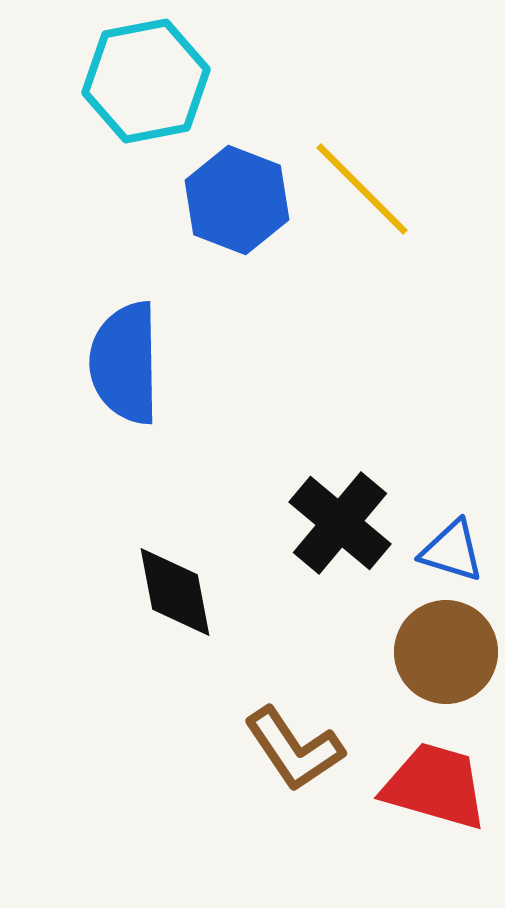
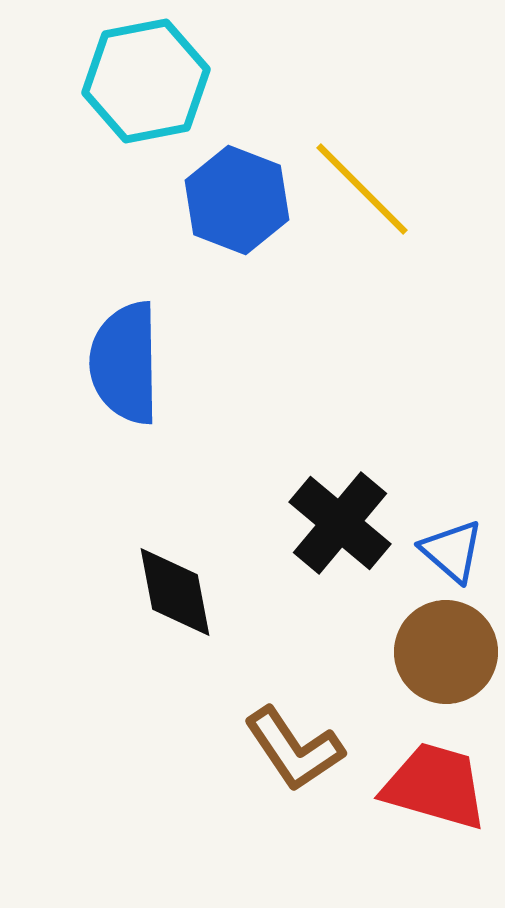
blue triangle: rotated 24 degrees clockwise
